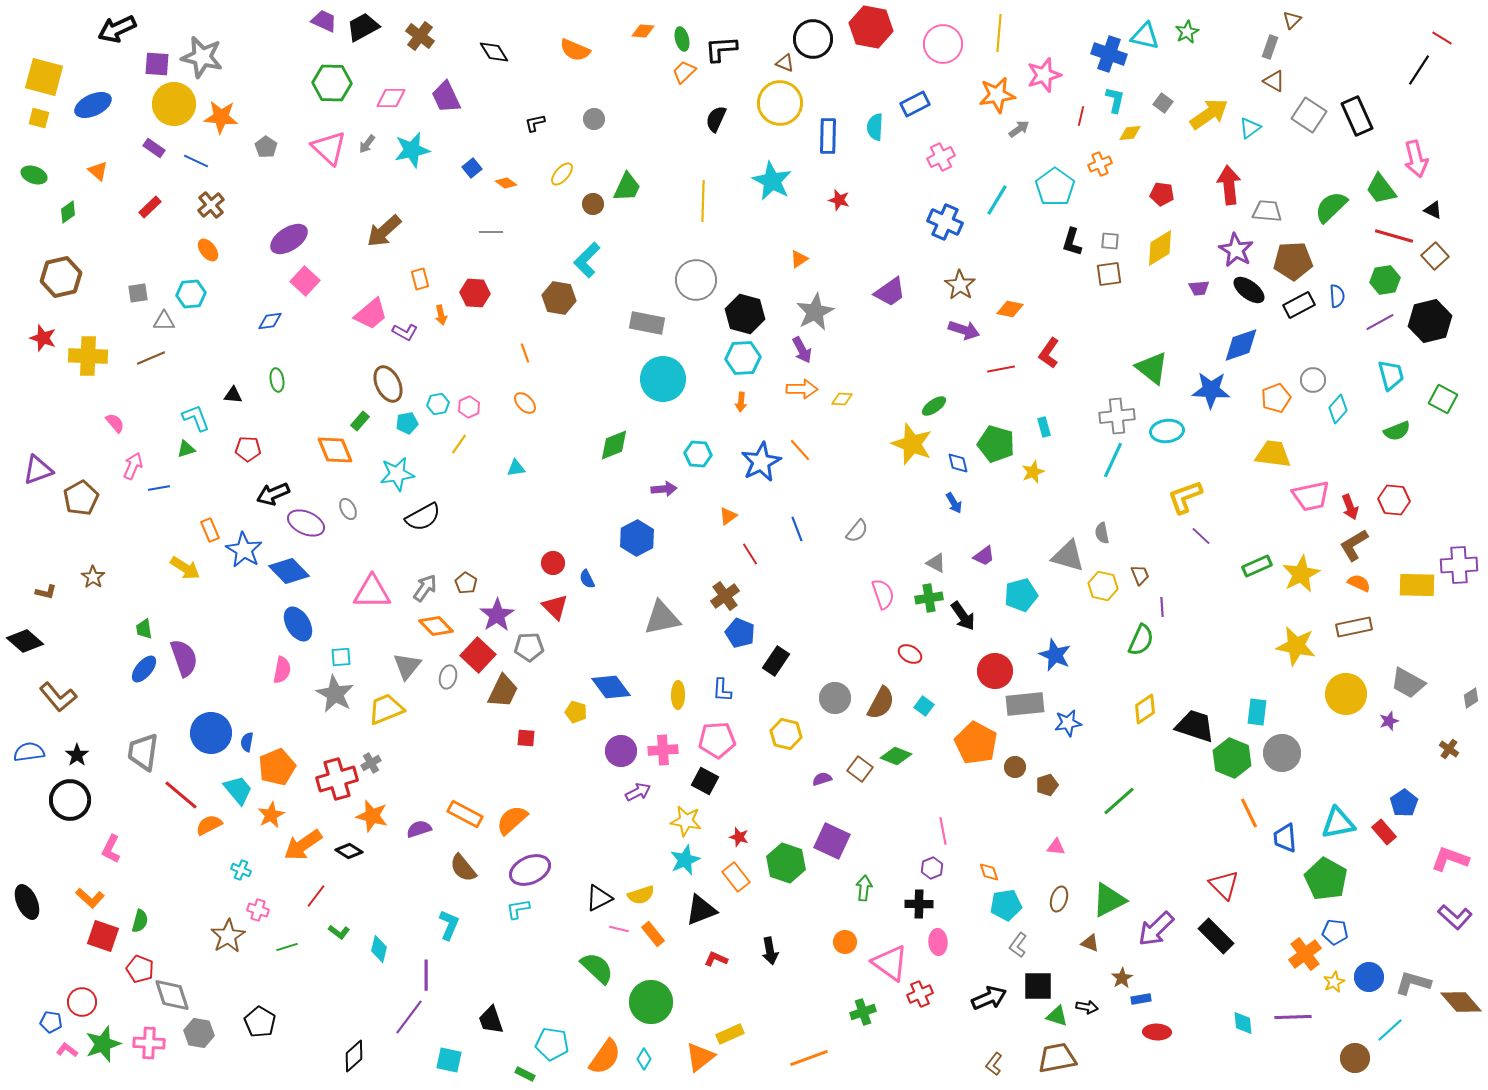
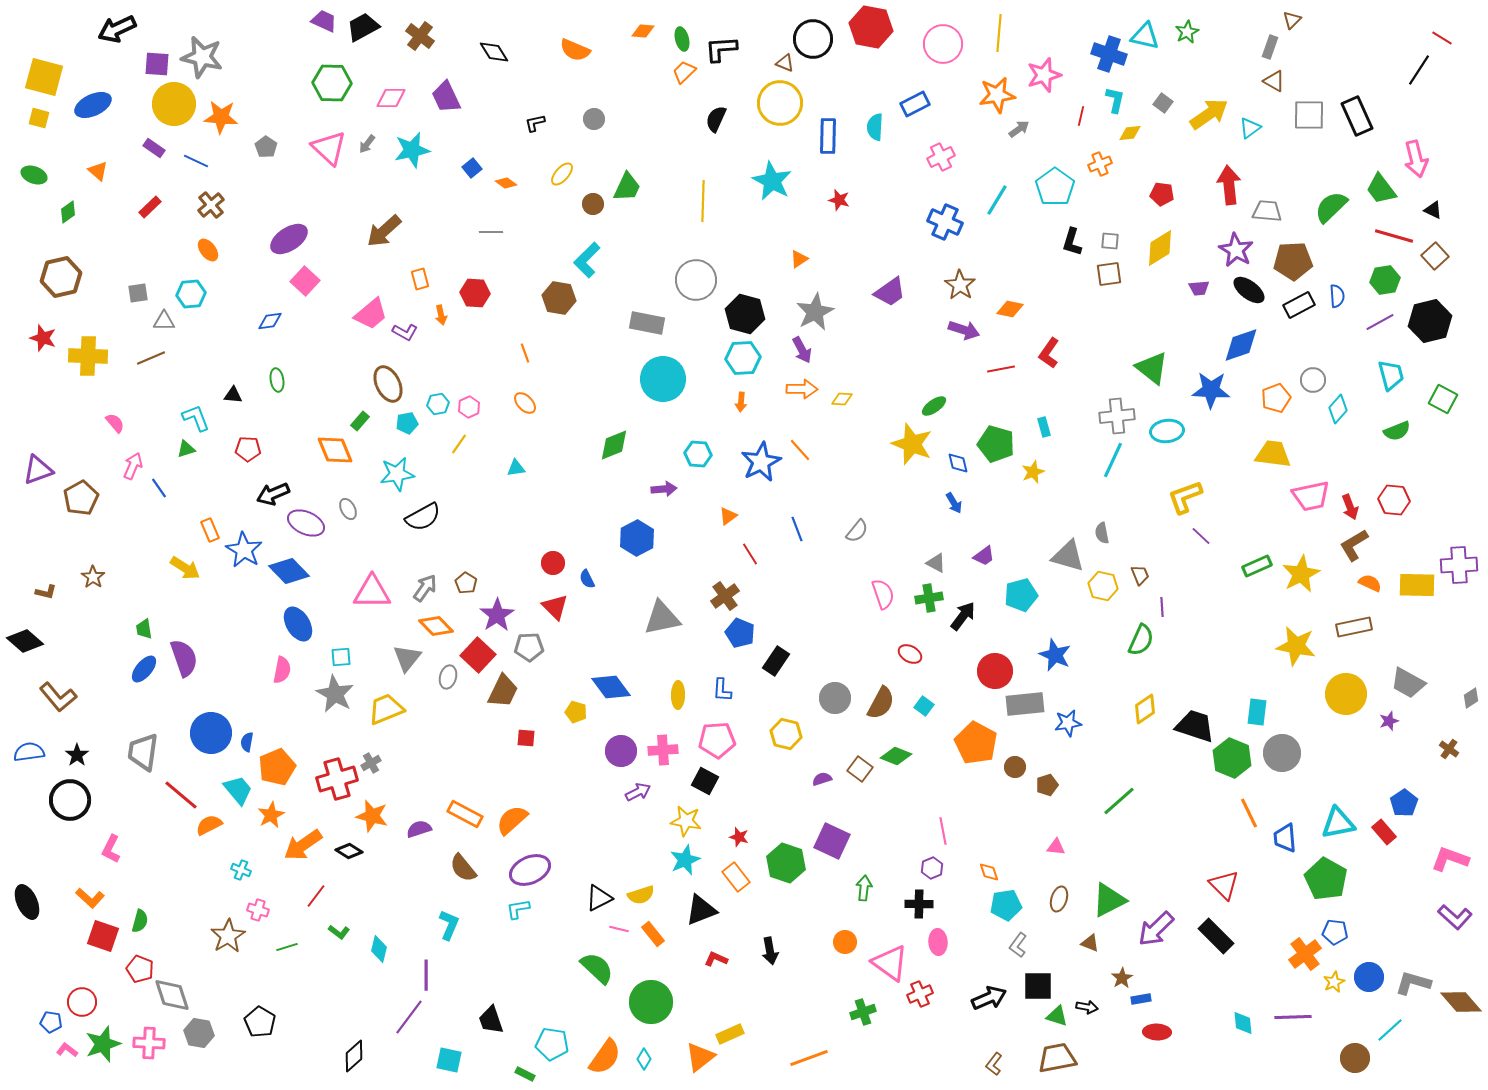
gray square at (1309, 115): rotated 32 degrees counterclockwise
blue line at (159, 488): rotated 65 degrees clockwise
orange semicircle at (1359, 583): moved 11 px right
black arrow at (963, 616): rotated 108 degrees counterclockwise
gray triangle at (407, 666): moved 8 px up
